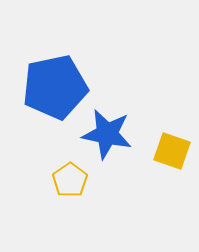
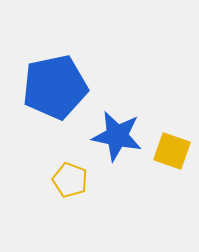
blue star: moved 10 px right, 2 px down
yellow pentagon: rotated 16 degrees counterclockwise
